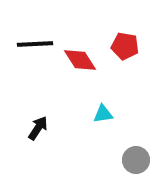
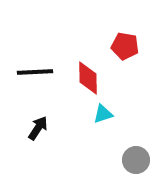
black line: moved 28 px down
red diamond: moved 8 px right, 18 px down; rotated 32 degrees clockwise
cyan triangle: rotated 10 degrees counterclockwise
